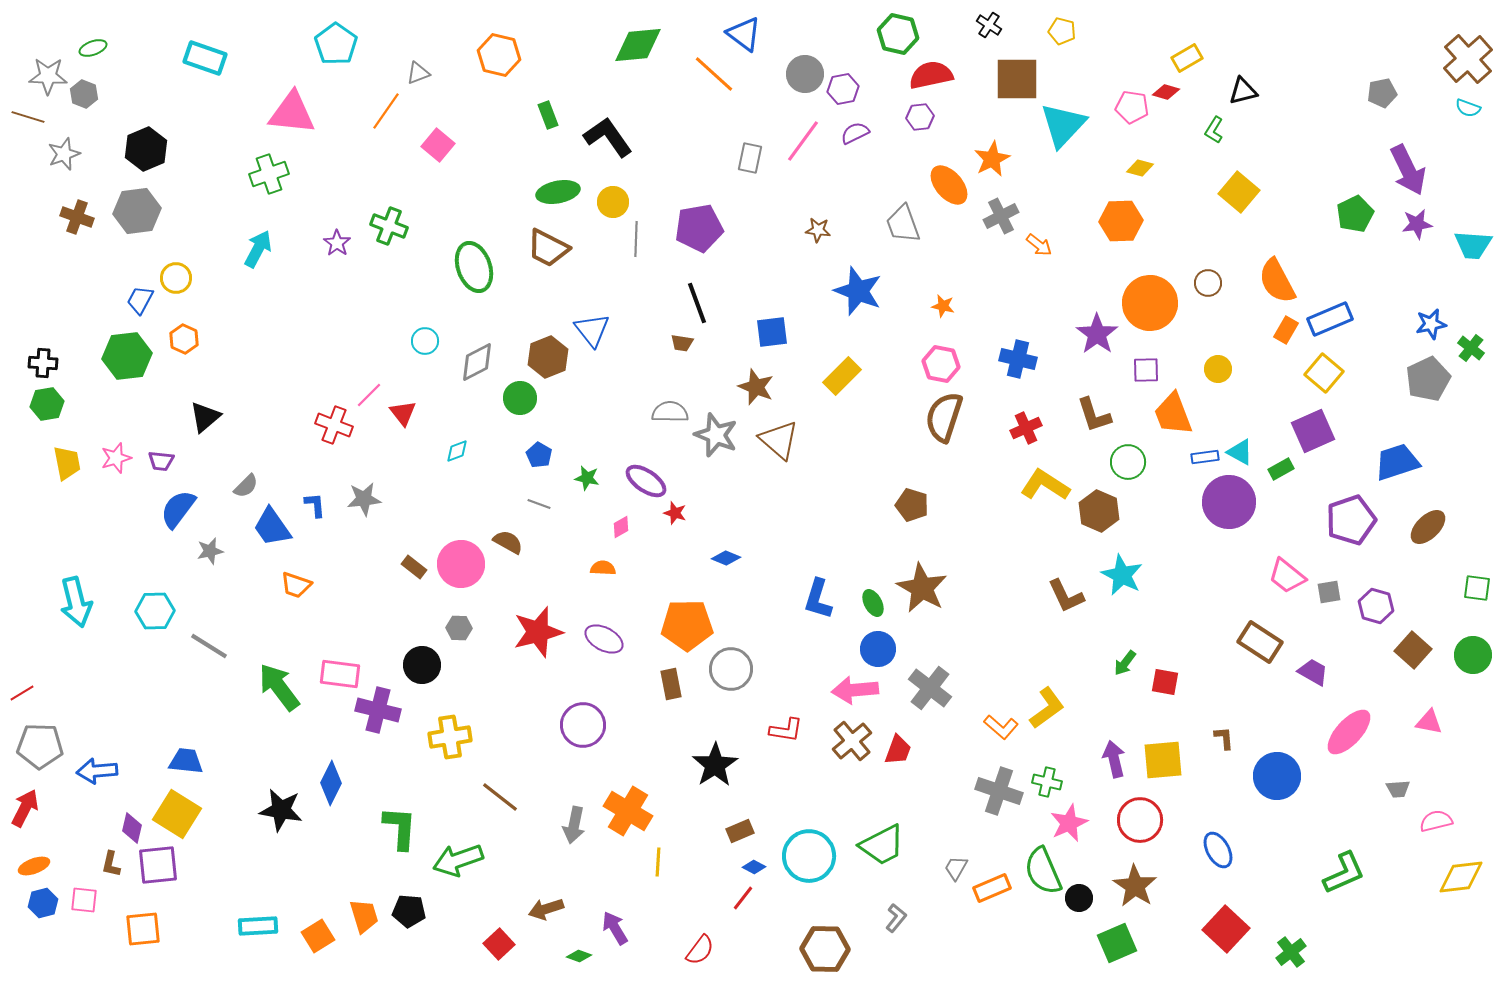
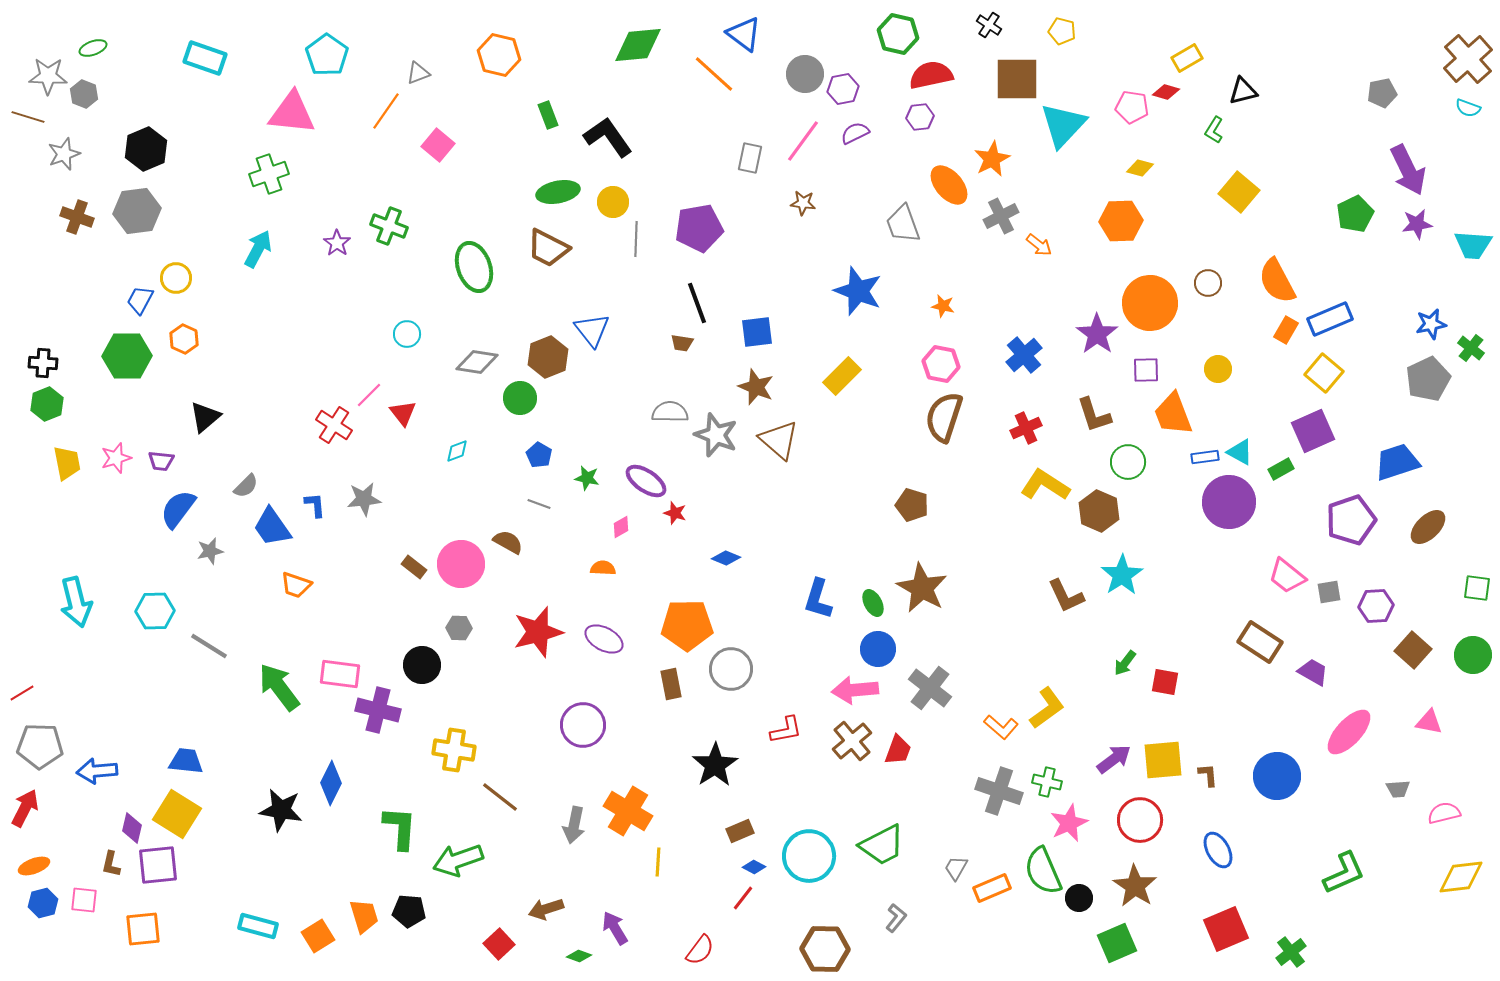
cyan pentagon at (336, 44): moved 9 px left, 11 px down
brown star at (818, 230): moved 15 px left, 27 px up
blue square at (772, 332): moved 15 px left
cyan circle at (425, 341): moved 18 px left, 7 px up
green hexagon at (127, 356): rotated 6 degrees clockwise
blue cross at (1018, 359): moved 6 px right, 4 px up; rotated 36 degrees clockwise
gray diamond at (477, 362): rotated 36 degrees clockwise
green hexagon at (47, 404): rotated 12 degrees counterclockwise
red cross at (334, 425): rotated 12 degrees clockwise
cyan star at (1122, 575): rotated 12 degrees clockwise
purple hexagon at (1376, 606): rotated 20 degrees counterclockwise
red L-shape at (786, 730): rotated 20 degrees counterclockwise
yellow cross at (450, 737): moved 4 px right, 13 px down; rotated 18 degrees clockwise
brown L-shape at (1224, 738): moved 16 px left, 37 px down
purple arrow at (1114, 759): rotated 66 degrees clockwise
pink semicircle at (1436, 821): moved 8 px right, 8 px up
cyan rectangle at (258, 926): rotated 18 degrees clockwise
red square at (1226, 929): rotated 24 degrees clockwise
